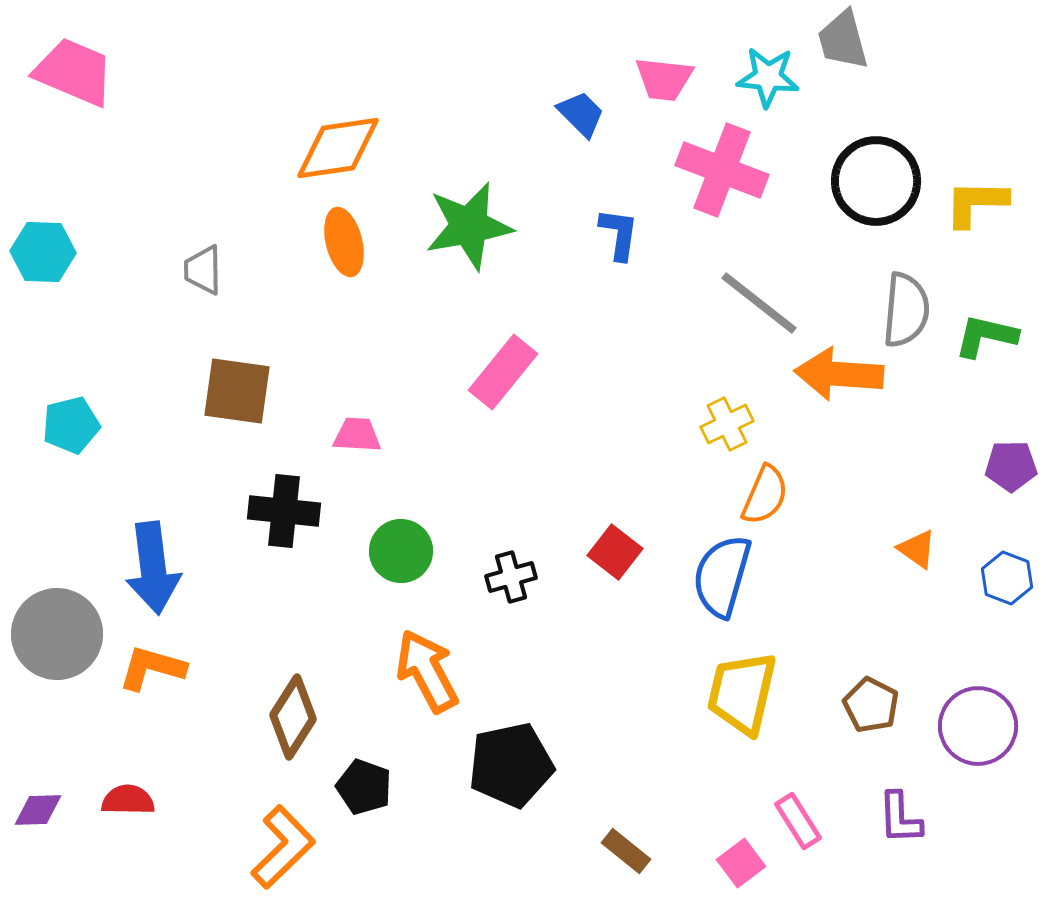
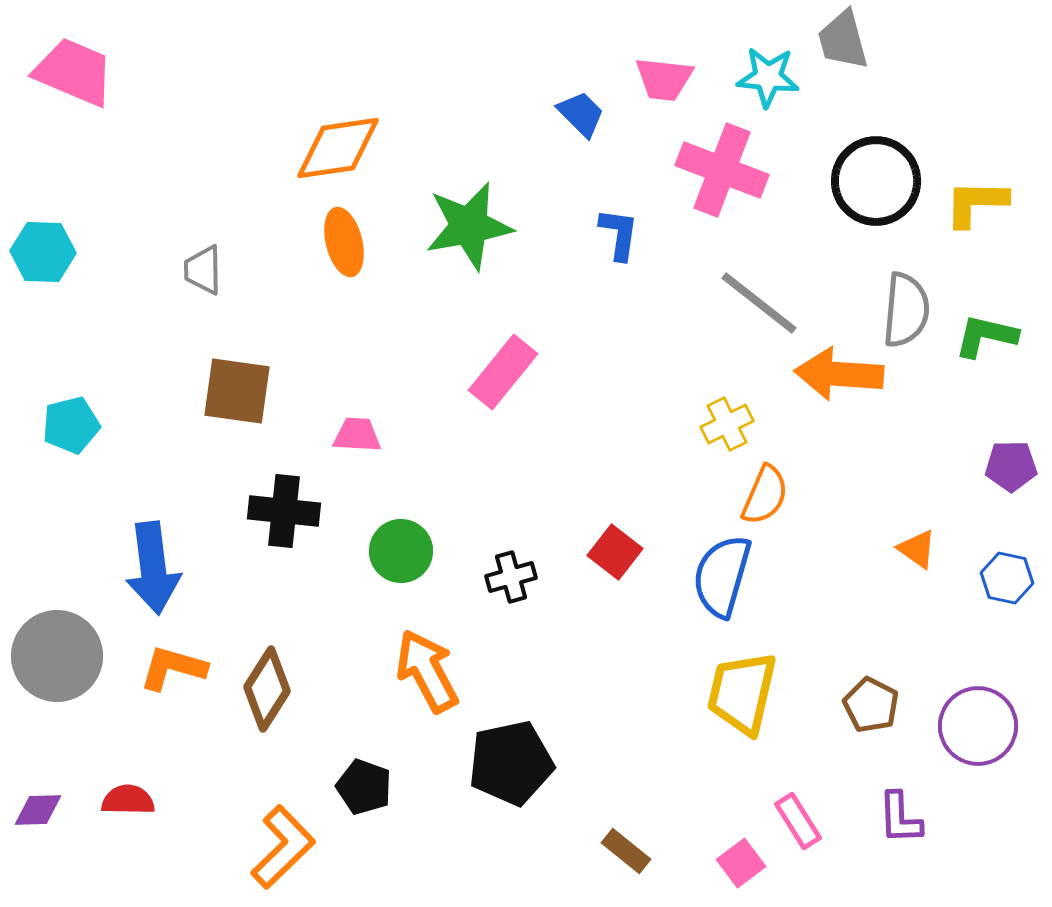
blue hexagon at (1007, 578): rotated 9 degrees counterclockwise
gray circle at (57, 634): moved 22 px down
orange L-shape at (152, 668): moved 21 px right
brown diamond at (293, 717): moved 26 px left, 28 px up
black pentagon at (511, 765): moved 2 px up
